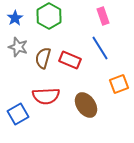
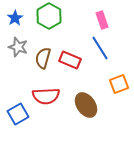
pink rectangle: moved 1 px left, 4 px down
